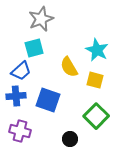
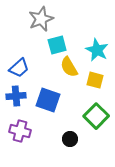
cyan square: moved 23 px right, 3 px up
blue trapezoid: moved 2 px left, 3 px up
